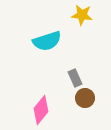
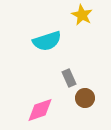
yellow star: rotated 20 degrees clockwise
gray rectangle: moved 6 px left
pink diamond: moved 1 px left; rotated 32 degrees clockwise
